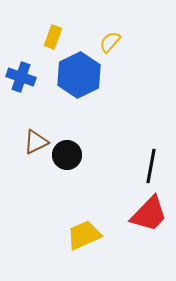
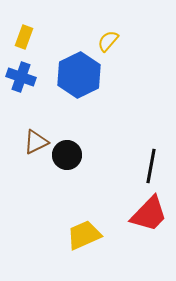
yellow rectangle: moved 29 px left
yellow semicircle: moved 2 px left, 1 px up
